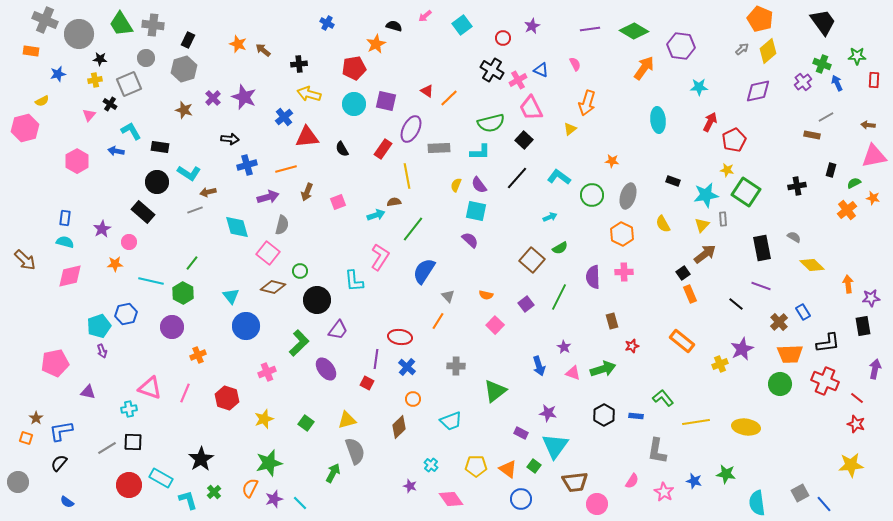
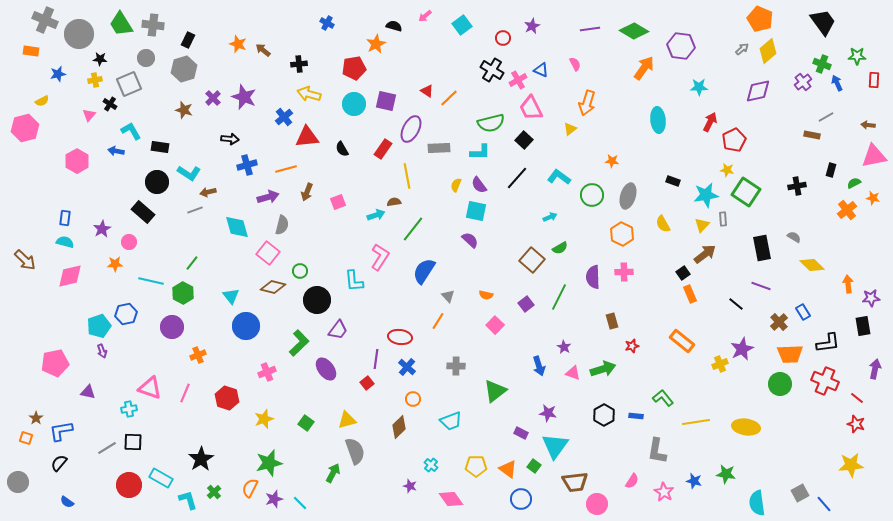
red square at (367, 383): rotated 24 degrees clockwise
